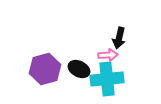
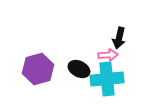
purple hexagon: moved 7 px left
